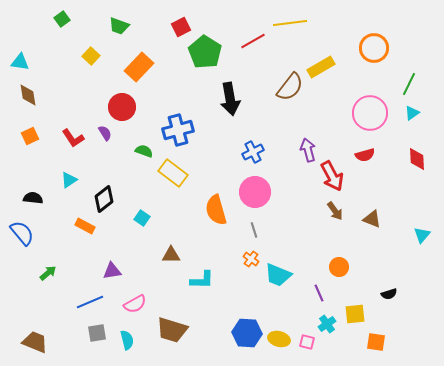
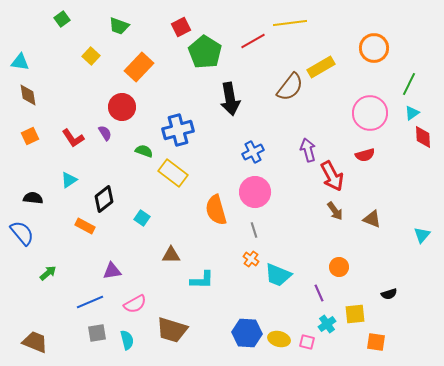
red diamond at (417, 159): moved 6 px right, 22 px up
